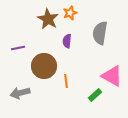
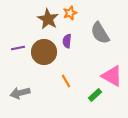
gray semicircle: rotated 40 degrees counterclockwise
brown circle: moved 14 px up
orange line: rotated 24 degrees counterclockwise
